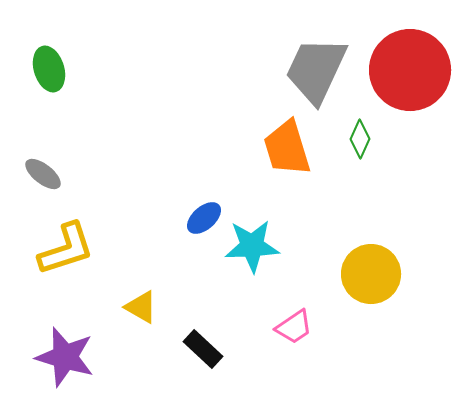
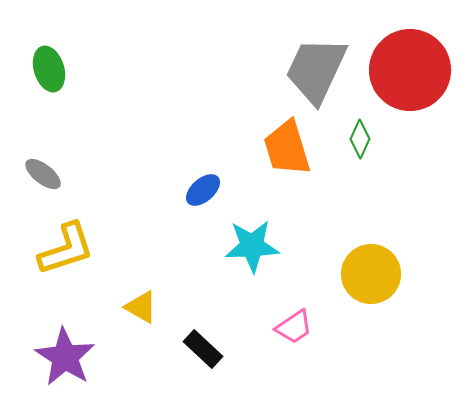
blue ellipse: moved 1 px left, 28 px up
purple star: rotated 16 degrees clockwise
